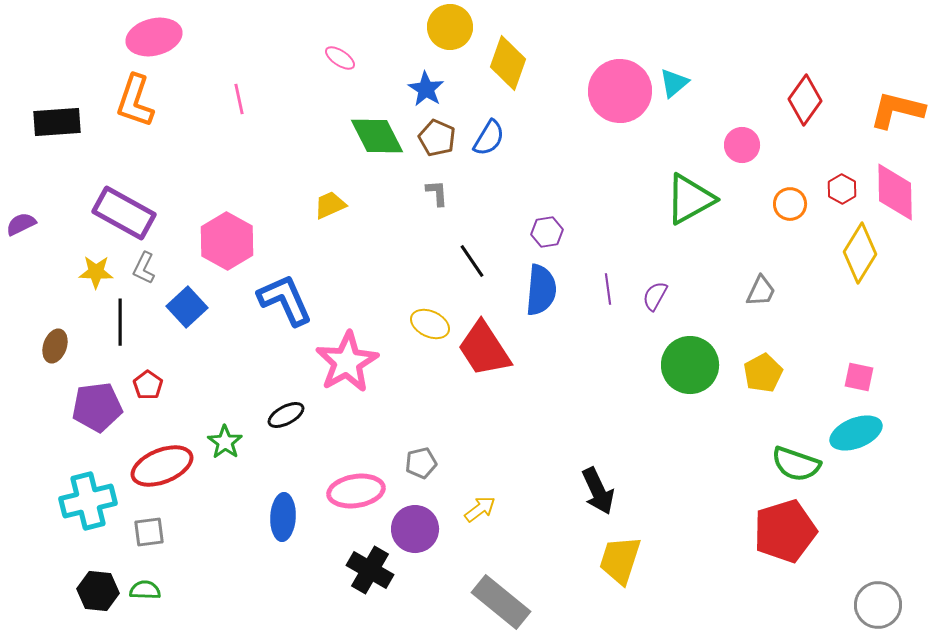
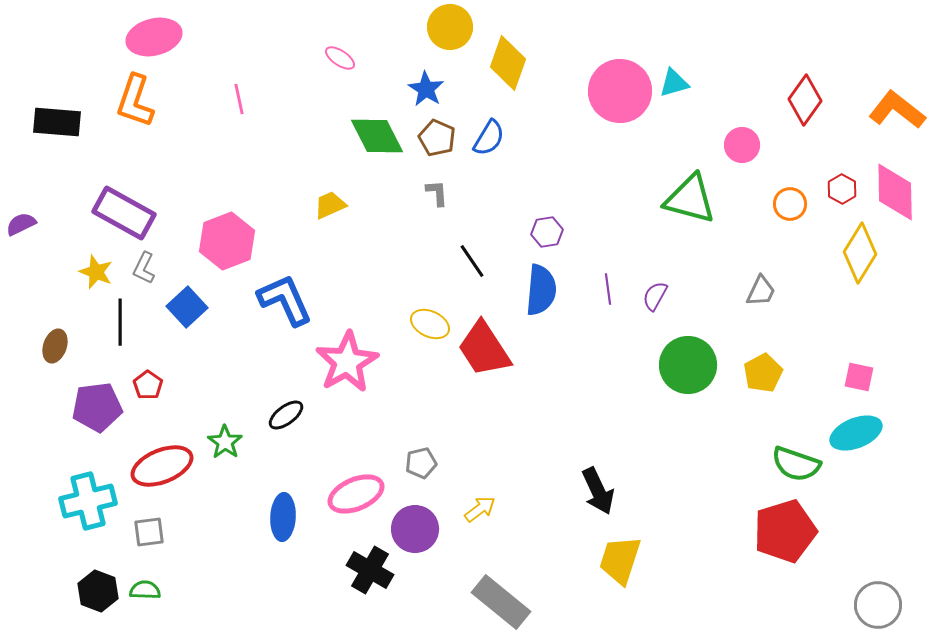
cyan triangle at (674, 83): rotated 24 degrees clockwise
orange L-shape at (897, 110): rotated 24 degrees clockwise
black rectangle at (57, 122): rotated 9 degrees clockwise
green triangle at (690, 199): rotated 44 degrees clockwise
pink hexagon at (227, 241): rotated 10 degrees clockwise
yellow star at (96, 272): rotated 20 degrees clockwise
green circle at (690, 365): moved 2 px left
black ellipse at (286, 415): rotated 9 degrees counterclockwise
pink ellipse at (356, 491): moved 3 px down; rotated 14 degrees counterclockwise
black hexagon at (98, 591): rotated 15 degrees clockwise
